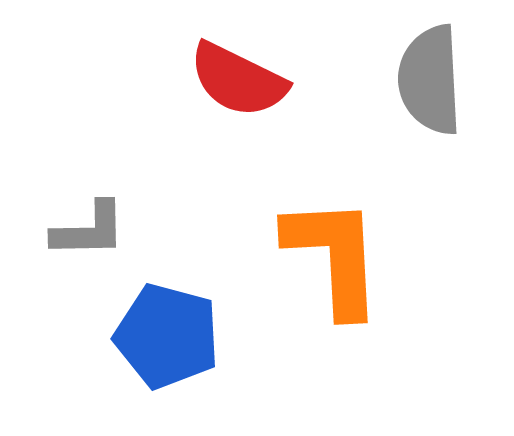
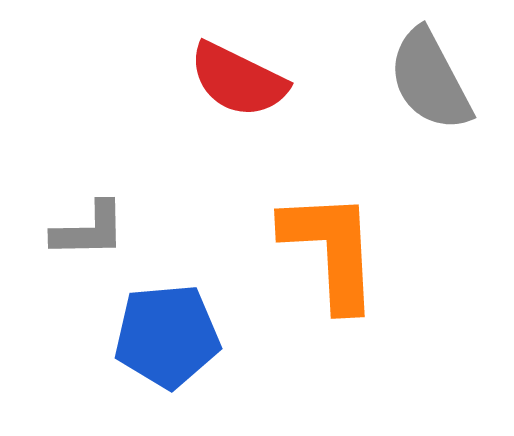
gray semicircle: rotated 25 degrees counterclockwise
orange L-shape: moved 3 px left, 6 px up
blue pentagon: rotated 20 degrees counterclockwise
